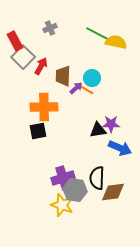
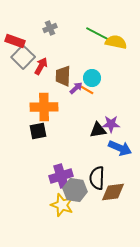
red rectangle: rotated 42 degrees counterclockwise
purple cross: moved 2 px left, 2 px up
